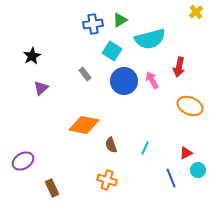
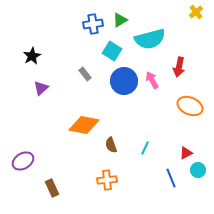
orange cross: rotated 24 degrees counterclockwise
